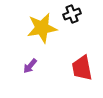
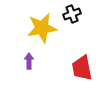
purple arrow: moved 1 px left, 5 px up; rotated 140 degrees clockwise
